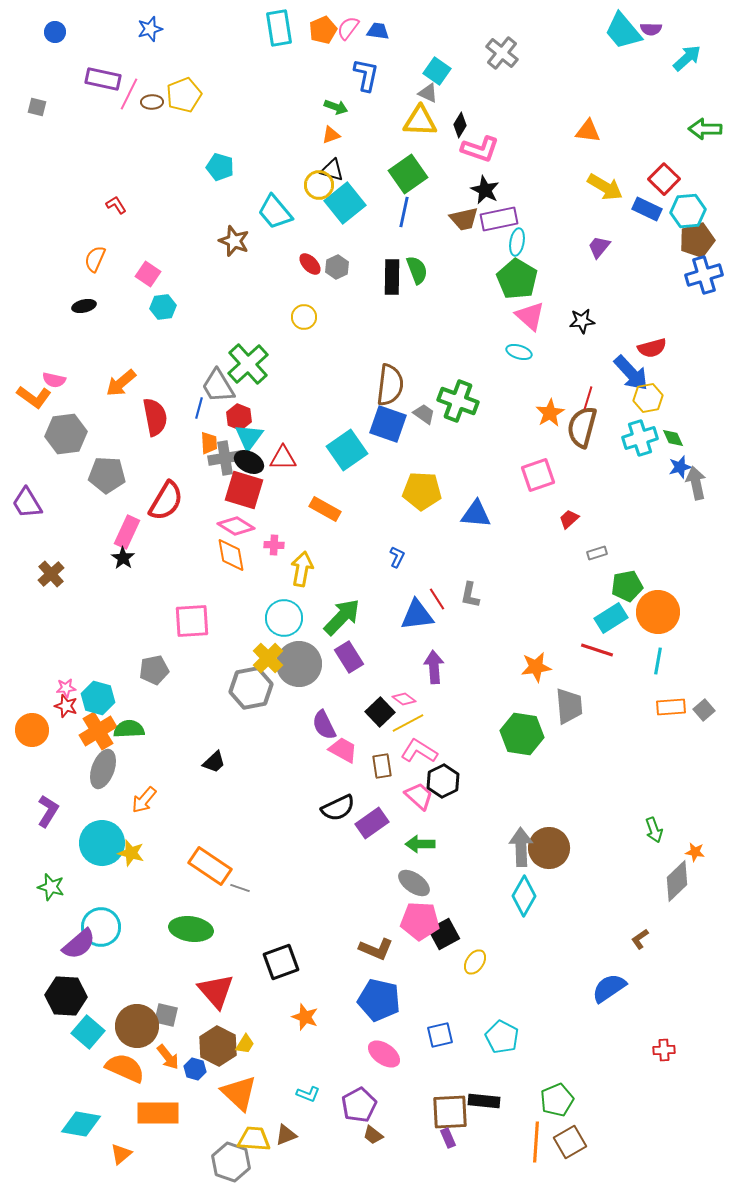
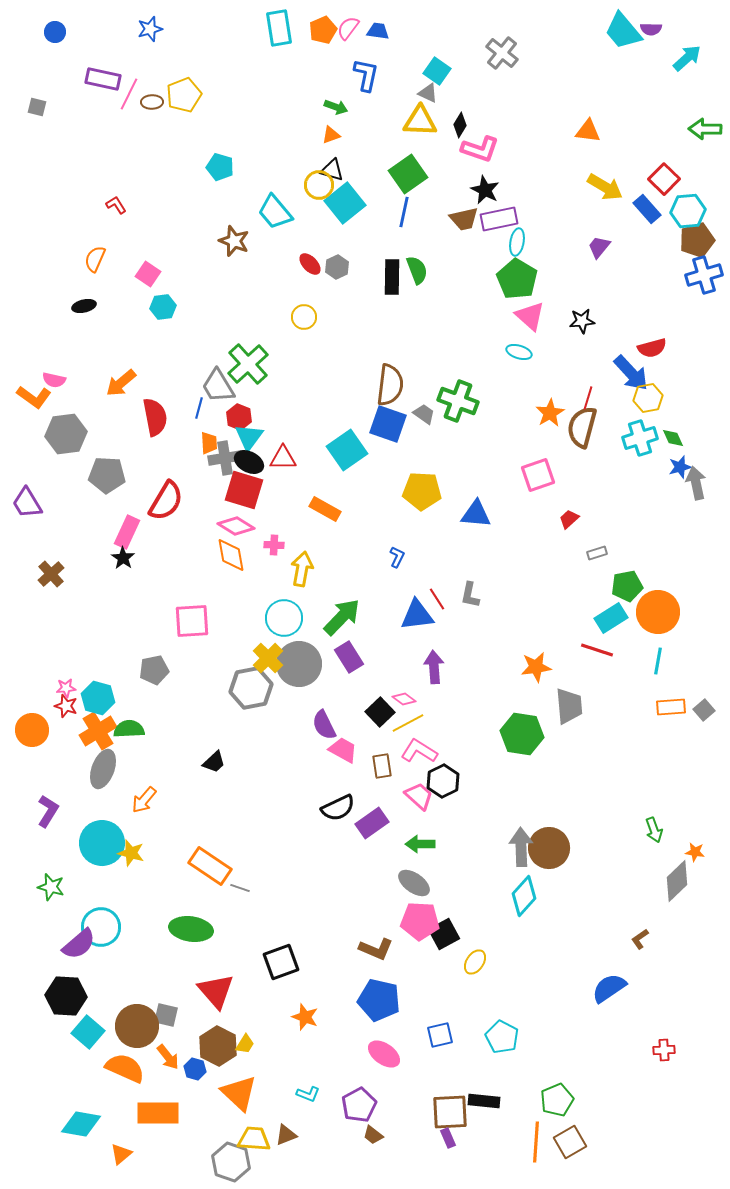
blue rectangle at (647, 209): rotated 24 degrees clockwise
cyan diamond at (524, 896): rotated 12 degrees clockwise
